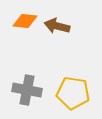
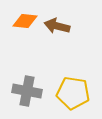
gray cross: moved 1 px down
